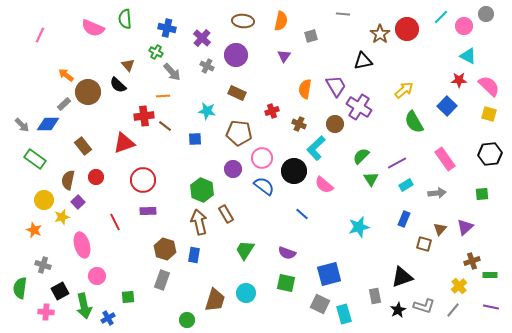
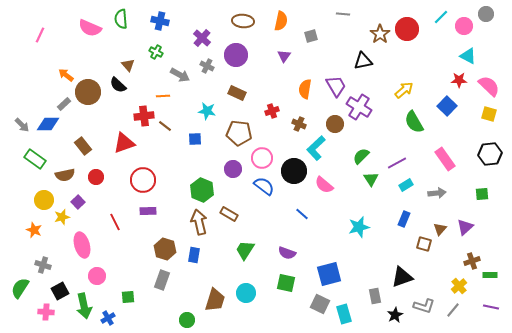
green semicircle at (125, 19): moved 4 px left
pink semicircle at (93, 28): moved 3 px left
blue cross at (167, 28): moved 7 px left, 7 px up
gray arrow at (172, 72): moved 8 px right, 3 px down; rotated 18 degrees counterclockwise
brown semicircle at (68, 180): moved 3 px left, 5 px up; rotated 114 degrees counterclockwise
brown rectangle at (226, 214): moved 3 px right; rotated 30 degrees counterclockwise
green semicircle at (20, 288): rotated 25 degrees clockwise
black star at (398, 310): moved 3 px left, 5 px down
